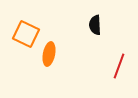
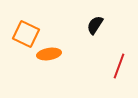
black semicircle: rotated 36 degrees clockwise
orange ellipse: rotated 70 degrees clockwise
